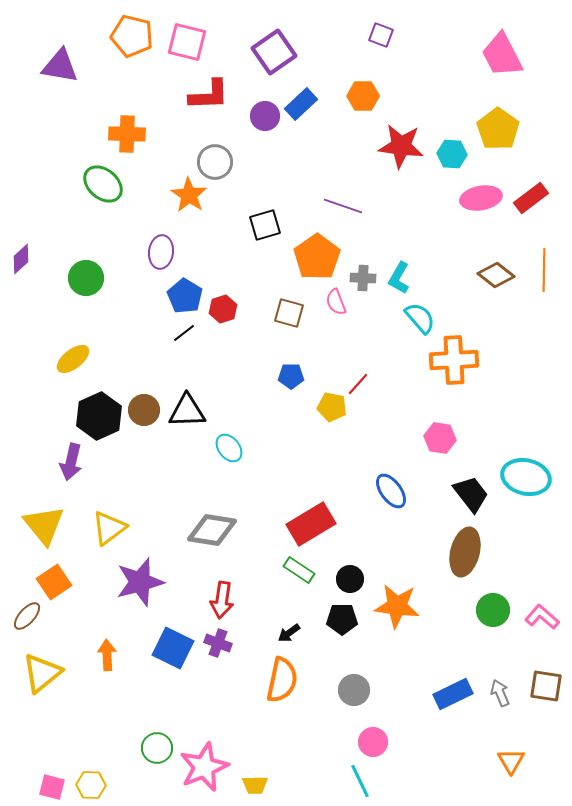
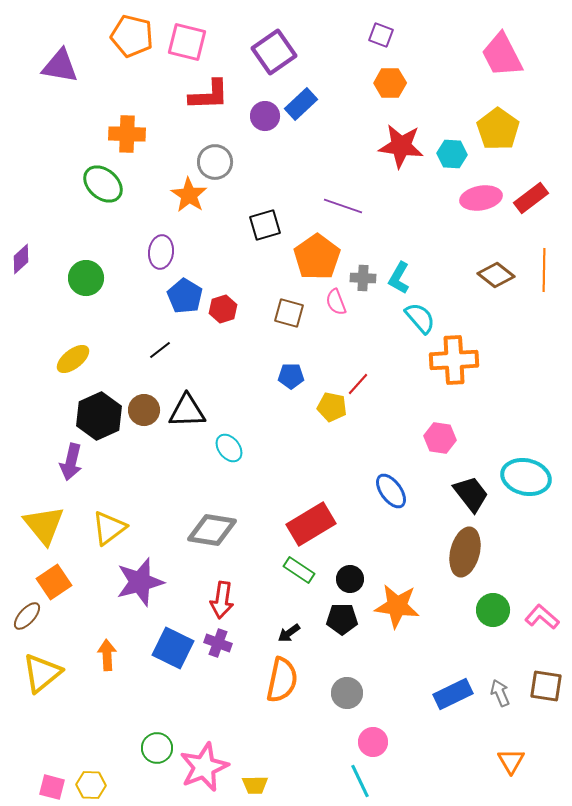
orange hexagon at (363, 96): moved 27 px right, 13 px up
black line at (184, 333): moved 24 px left, 17 px down
gray circle at (354, 690): moved 7 px left, 3 px down
